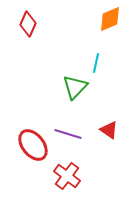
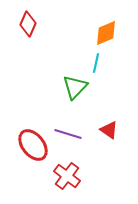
orange diamond: moved 4 px left, 14 px down
